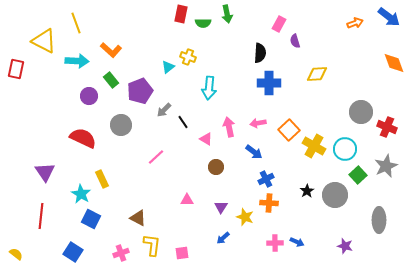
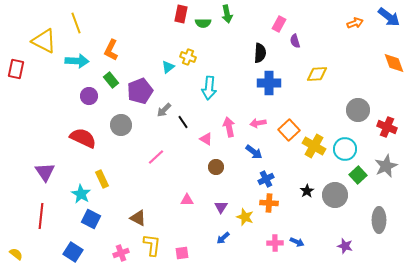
orange L-shape at (111, 50): rotated 75 degrees clockwise
gray circle at (361, 112): moved 3 px left, 2 px up
